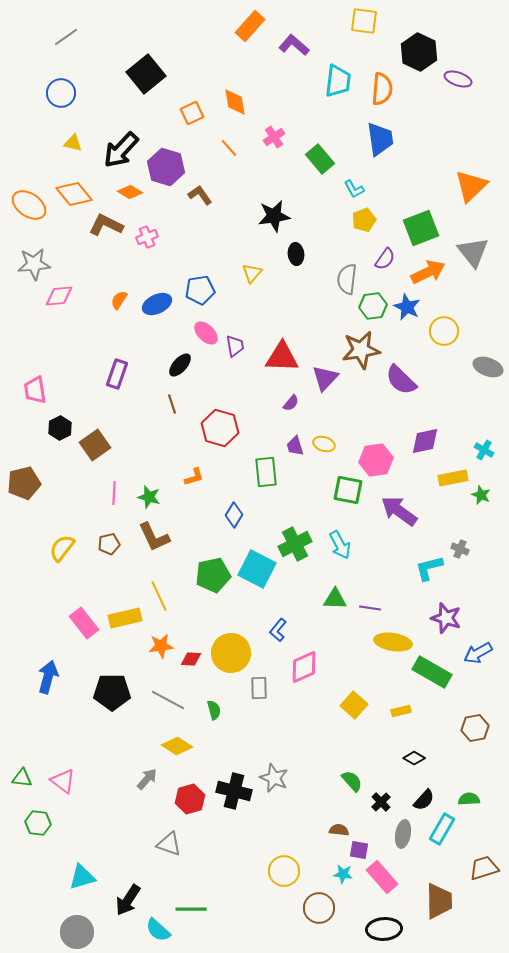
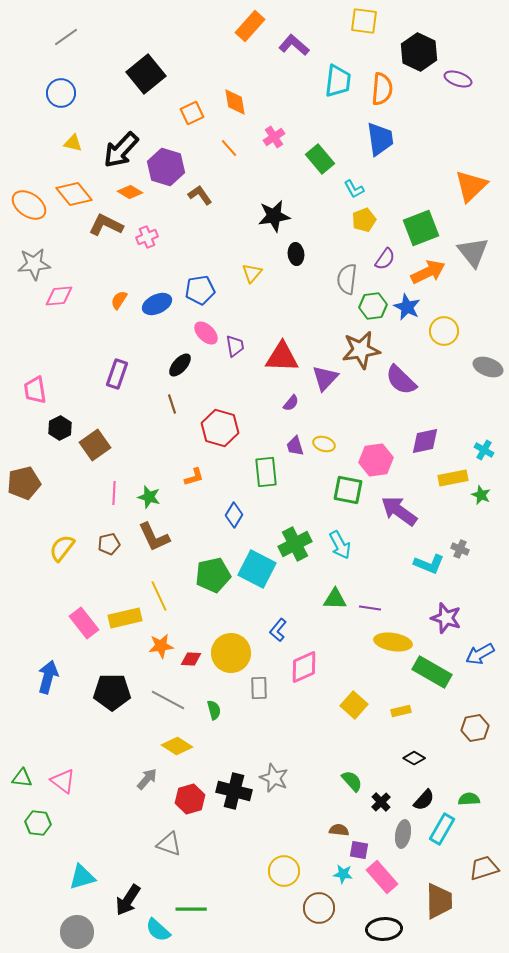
cyan L-shape at (429, 568): moved 4 px up; rotated 144 degrees counterclockwise
blue arrow at (478, 653): moved 2 px right, 1 px down
